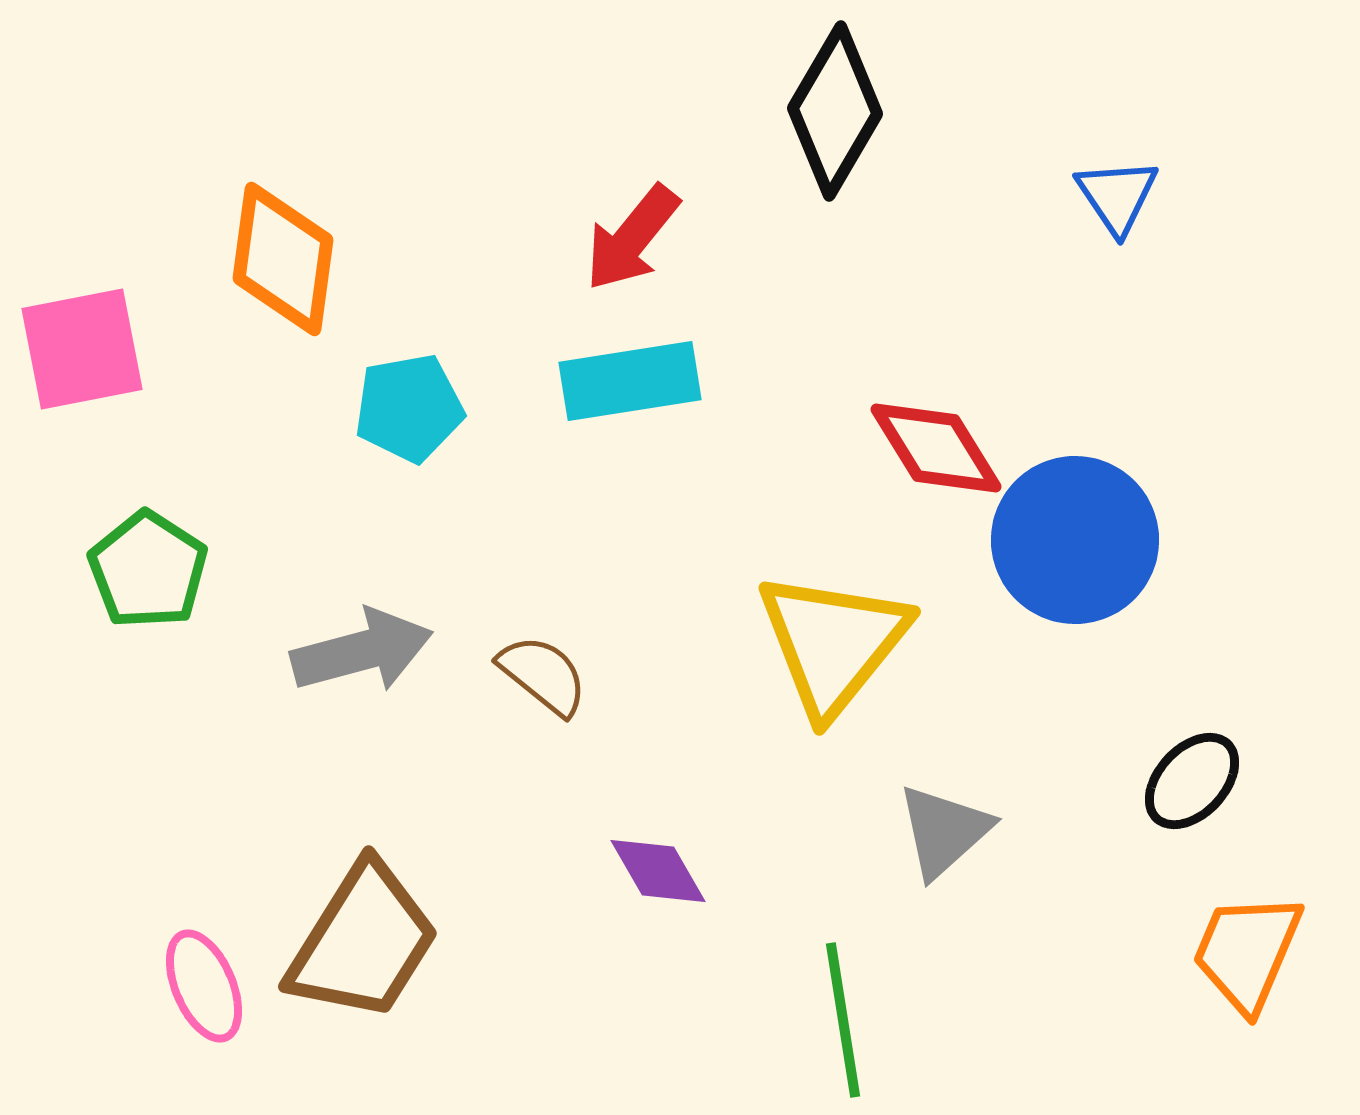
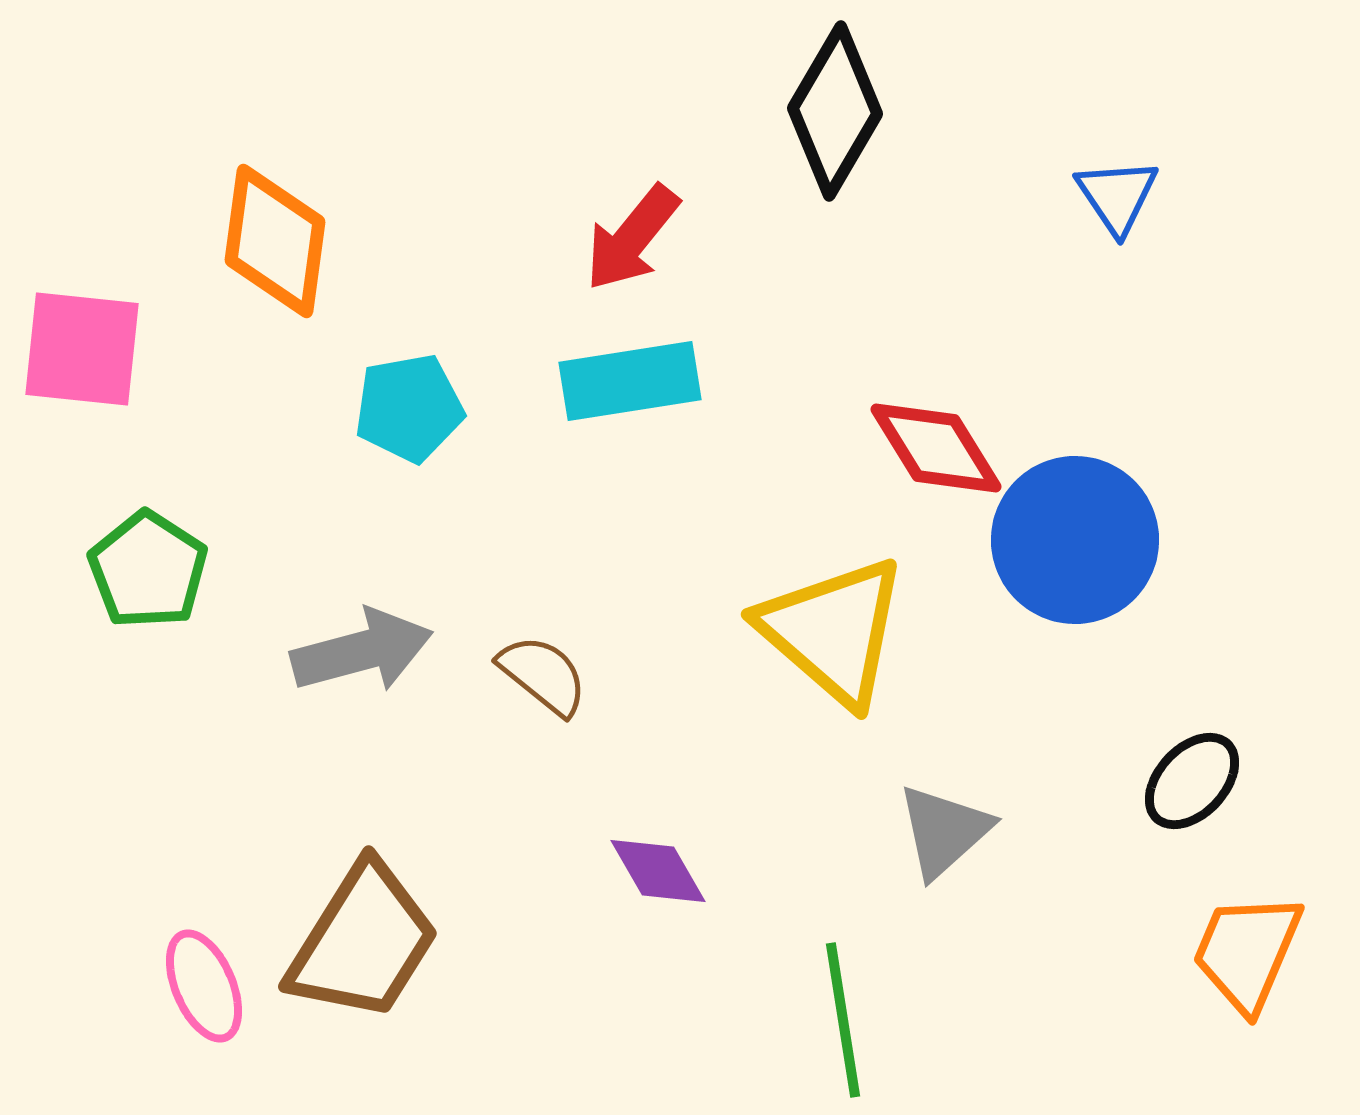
orange diamond: moved 8 px left, 18 px up
pink square: rotated 17 degrees clockwise
yellow triangle: moved 12 px up; rotated 28 degrees counterclockwise
